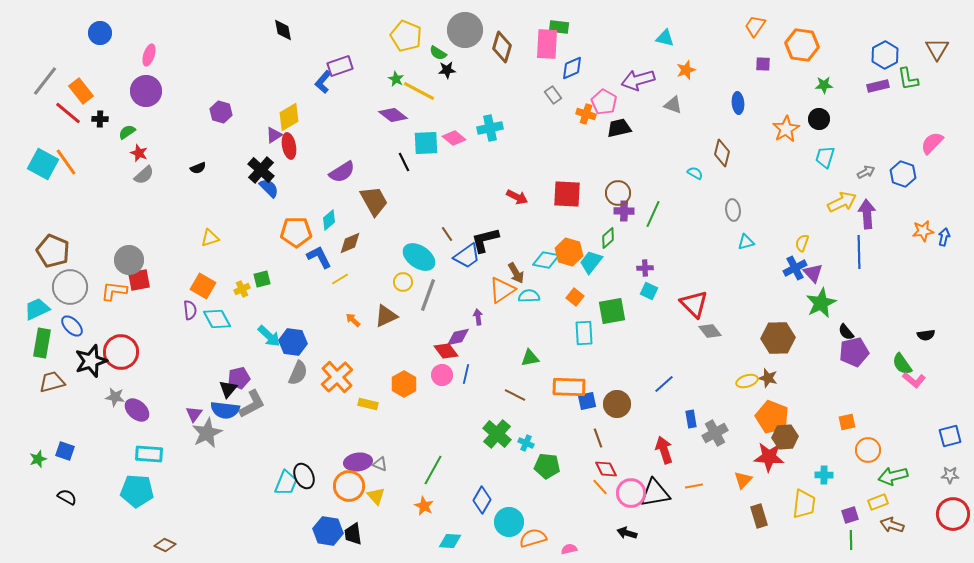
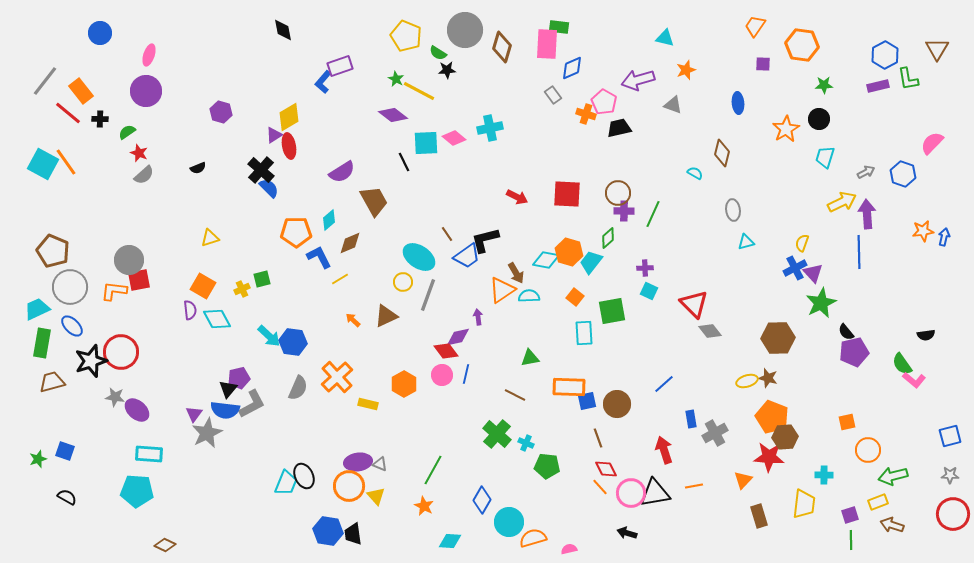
gray semicircle at (298, 373): moved 15 px down
